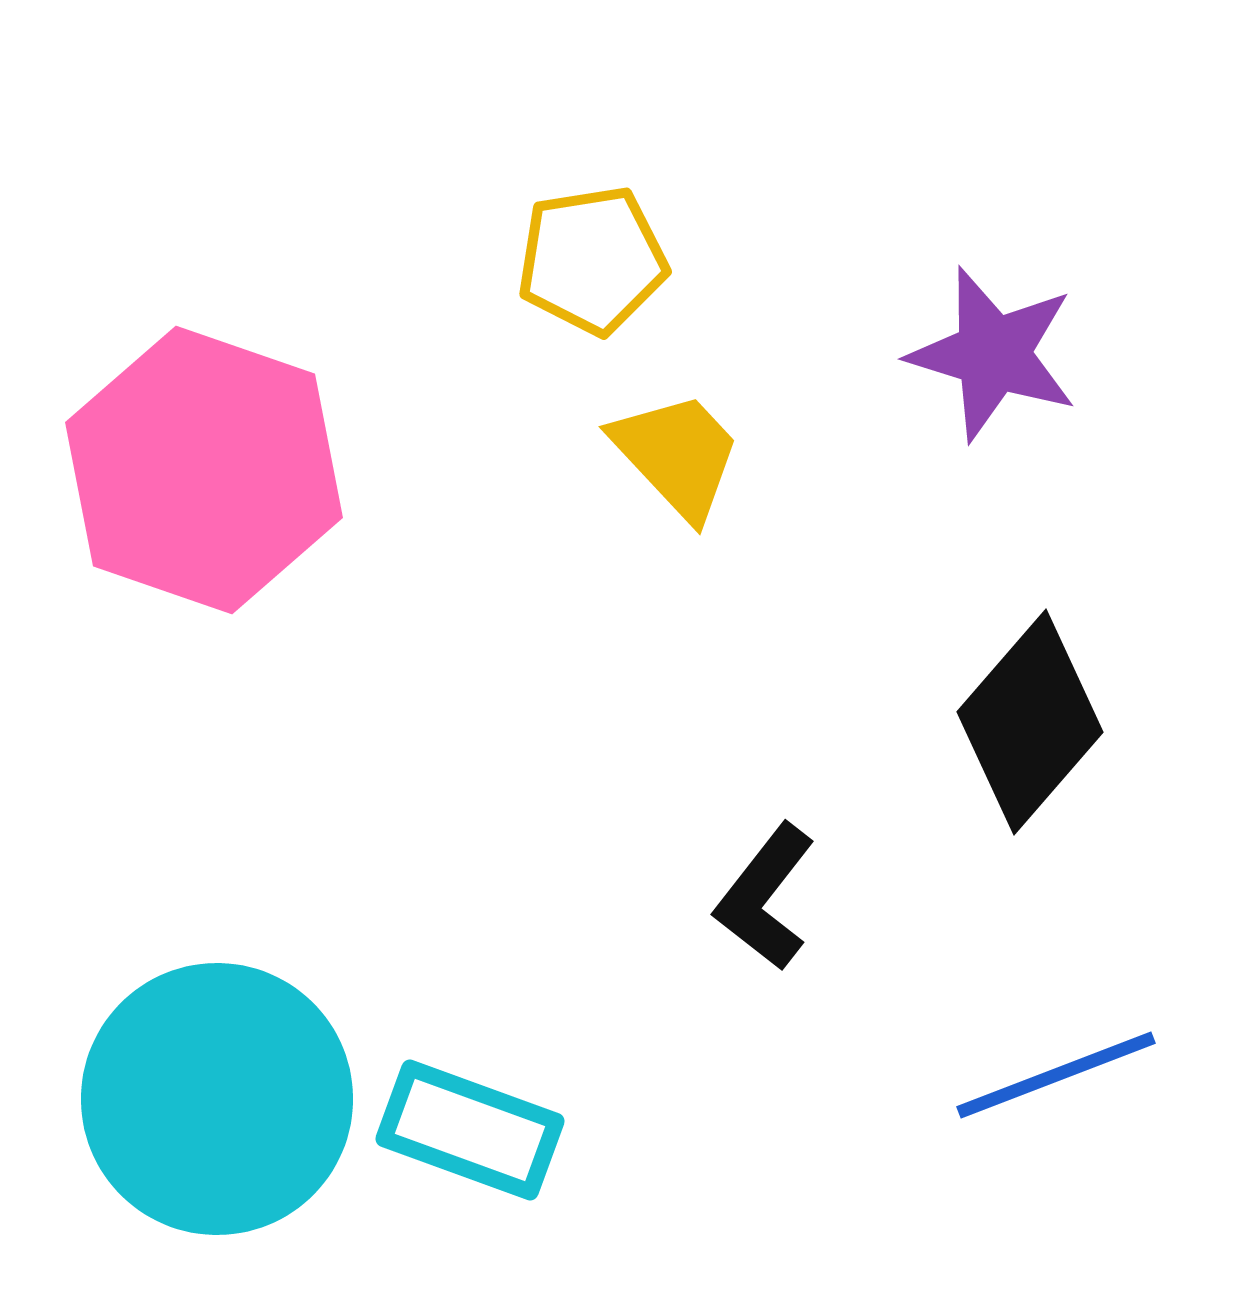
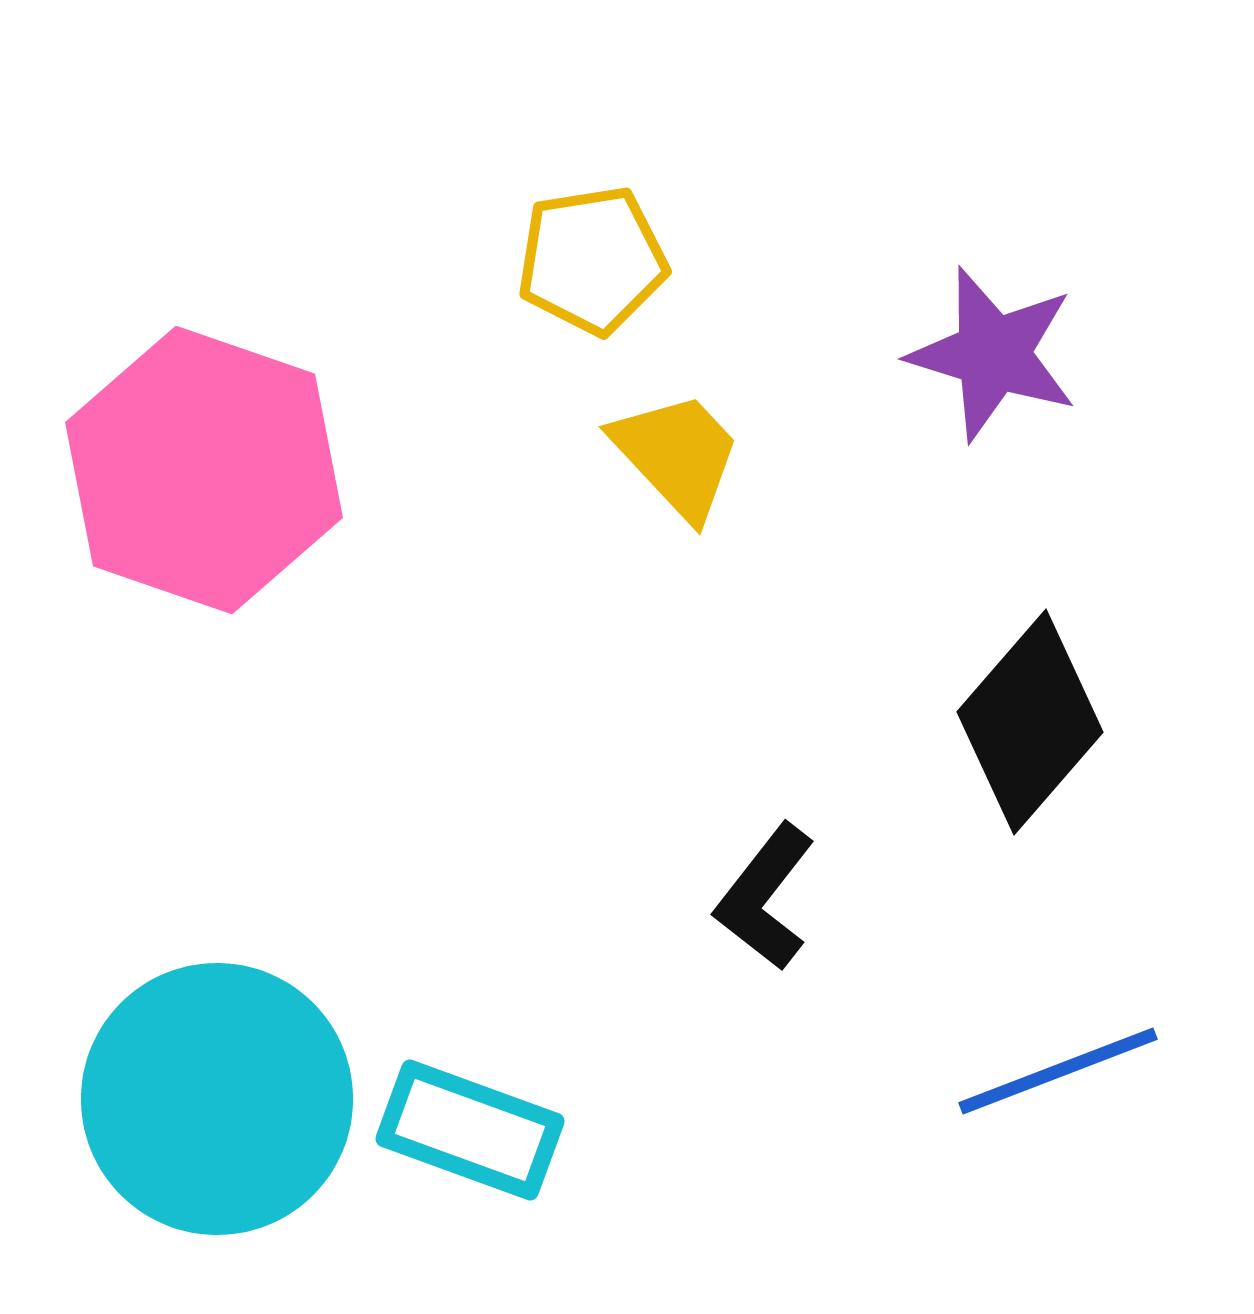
blue line: moved 2 px right, 4 px up
